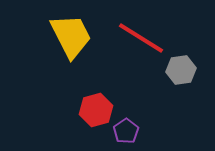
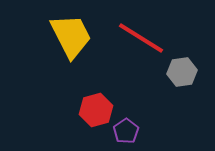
gray hexagon: moved 1 px right, 2 px down
